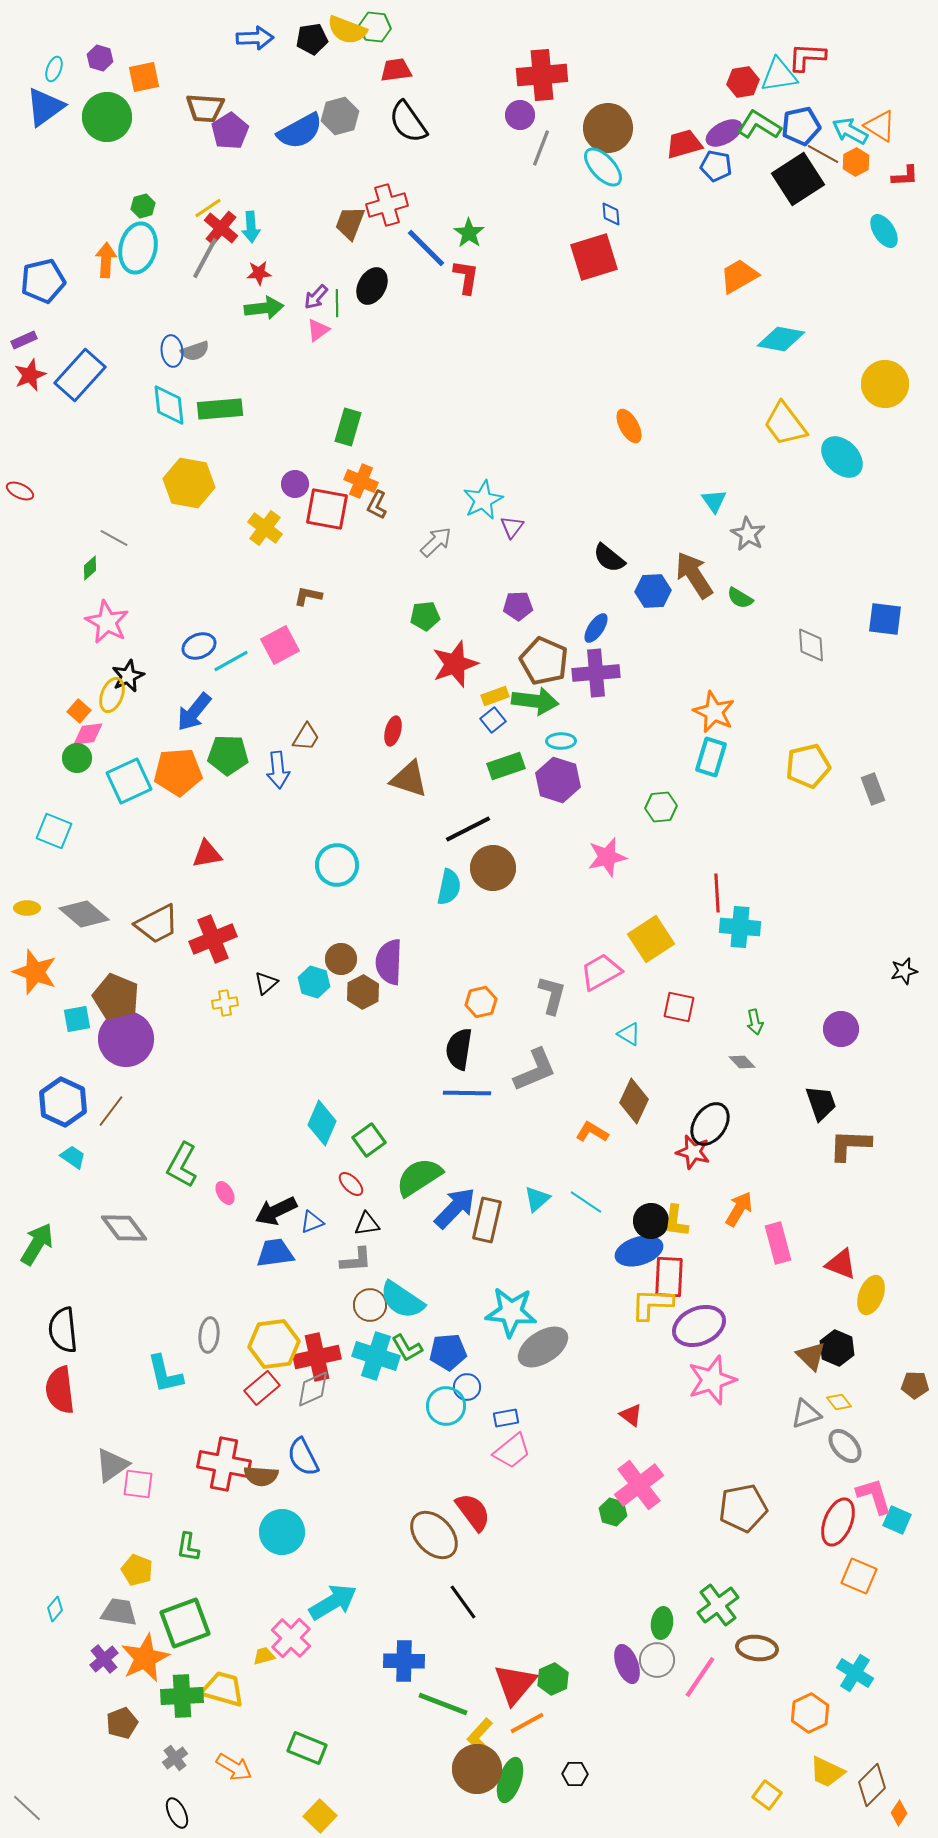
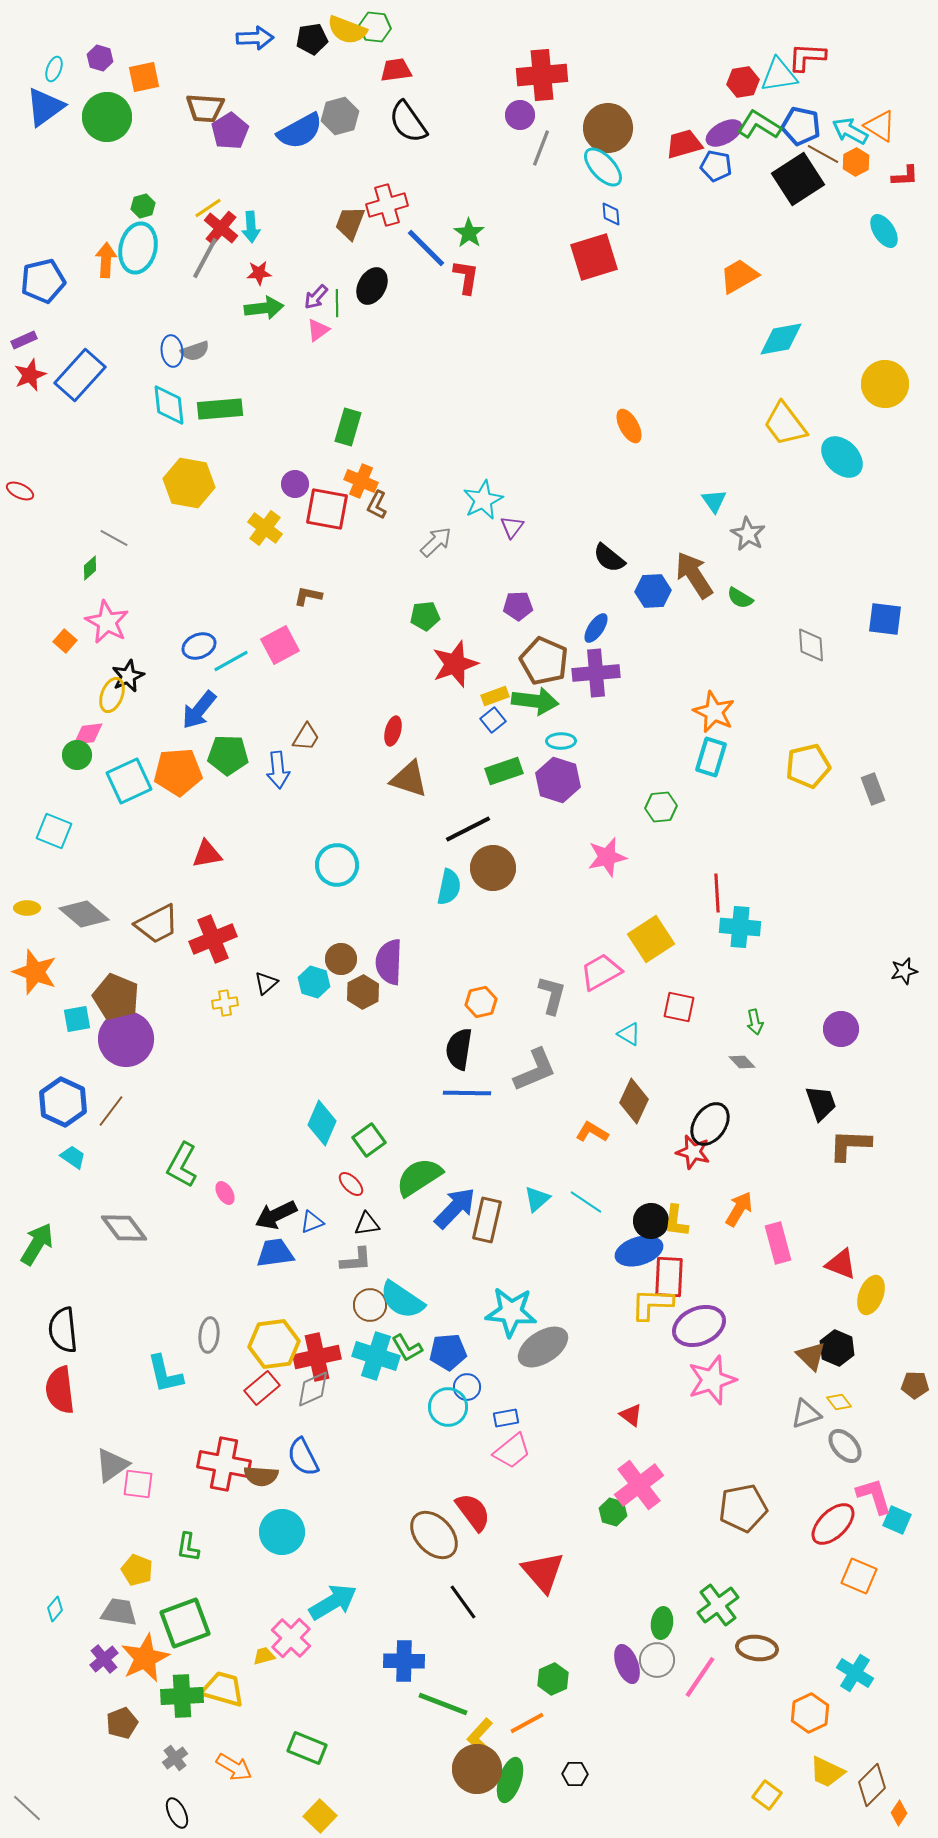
blue pentagon at (801, 126): rotated 24 degrees clockwise
cyan diamond at (781, 339): rotated 21 degrees counterclockwise
orange square at (79, 711): moved 14 px left, 70 px up
blue arrow at (194, 712): moved 5 px right, 2 px up
green circle at (77, 758): moved 3 px up
green rectangle at (506, 766): moved 2 px left, 5 px down
black arrow at (276, 1211): moved 4 px down
cyan circle at (446, 1406): moved 2 px right, 1 px down
red ellipse at (838, 1522): moved 5 px left, 2 px down; rotated 24 degrees clockwise
red triangle at (515, 1684): moved 28 px right, 112 px up; rotated 21 degrees counterclockwise
